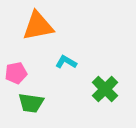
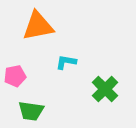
cyan L-shape: rotated 20 degrees counterclockwise
pink pentagon: moved 1 px left, 3 px down
green trapezoid: moved 8 px down
